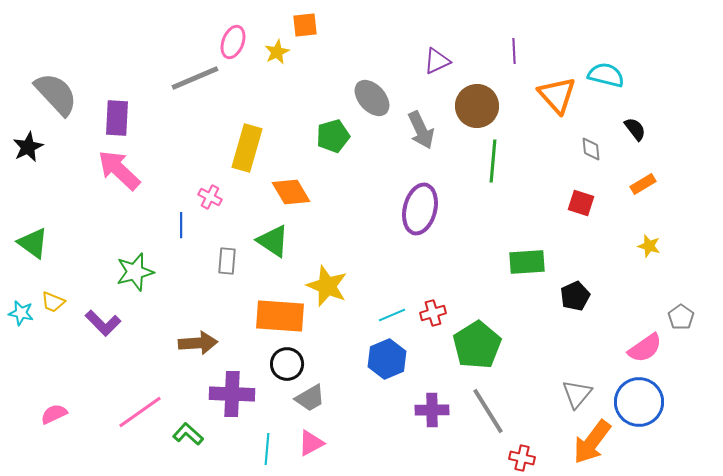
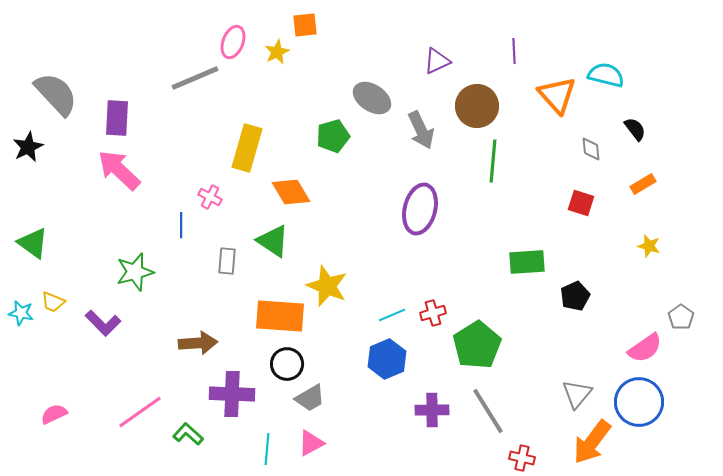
gray ellipse at (372, 98): rotated 15 degrees counterclockwise
